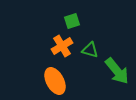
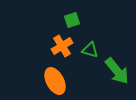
green square: moved 1 px up
